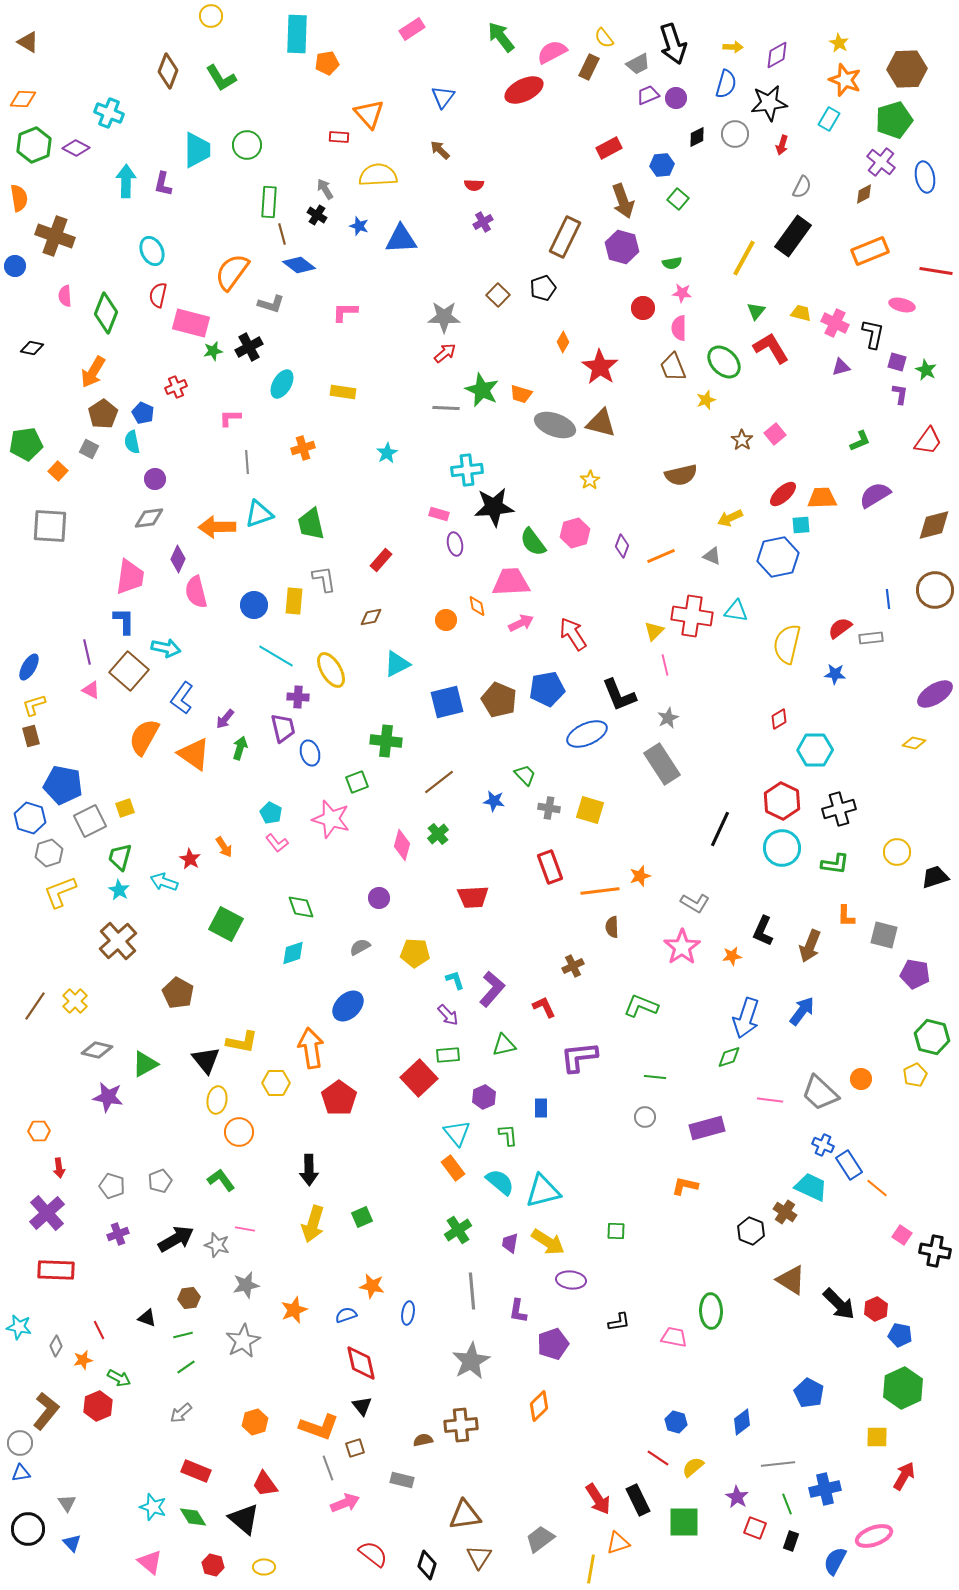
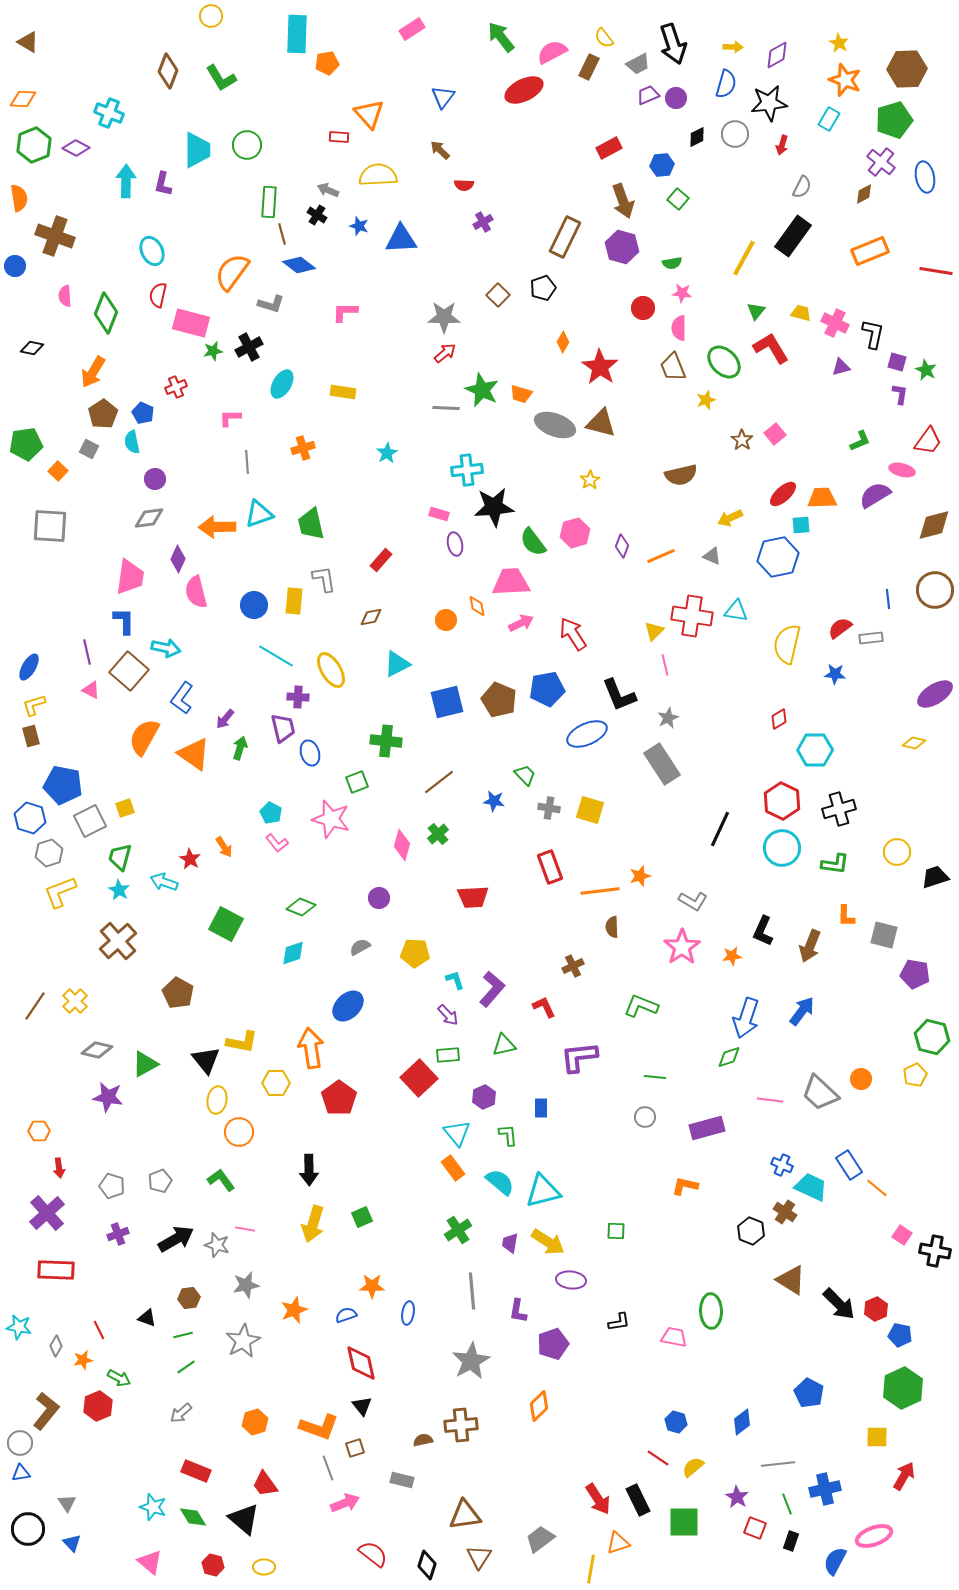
red semicircle at (474, 185): moved 10 px left
gray arrow at (325, 189): moved 3 px right, 1 px down; rotated 35 degrees counterclockwise
pink ellipse at (902, 305): moved 165 px down
gray L-shape at (695, 903): moved 2 px left, 2 px up
green diamond at (301, 907): rotated 48 degrees counterclockwise
blue cross at (823, 1145): moved 41 px left, 20 px down
orange star at (372, 1286): rotated 10 degrees counterclockwise
